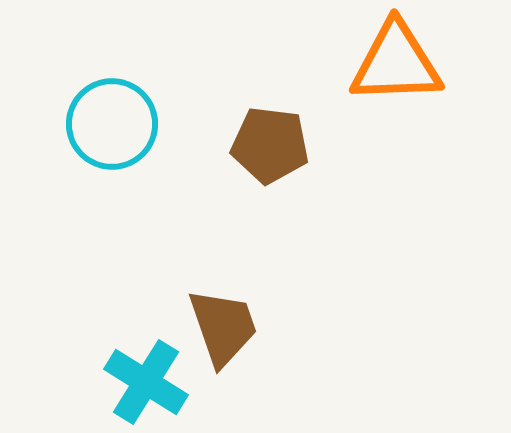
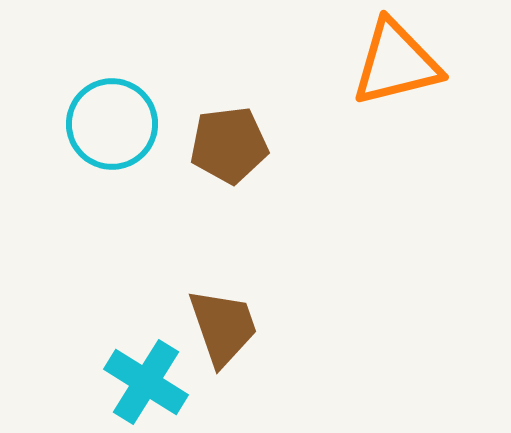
orange triangle: rotated 12 degrees counterclockwise
brown pentagon: moved 41 px left; rotated 14 degrees counterclockwise
